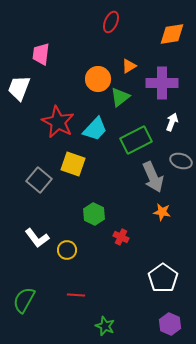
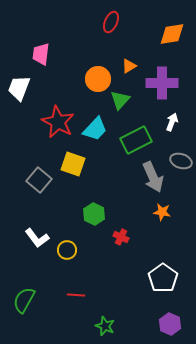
green triangle: moved 3 px down; rotated 10 degrees counterclockwise
